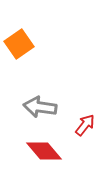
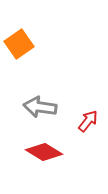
red arrow: moved 3 px right, 4 px up
red diamond: moved 1 px down; rotated 18 degrees counterclockwise
